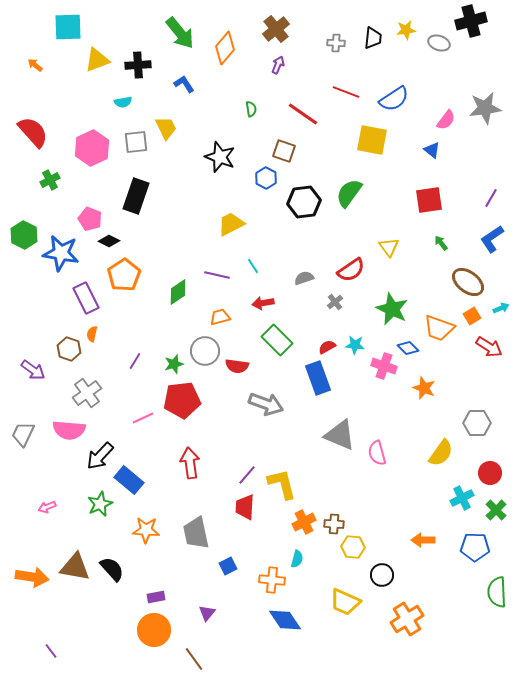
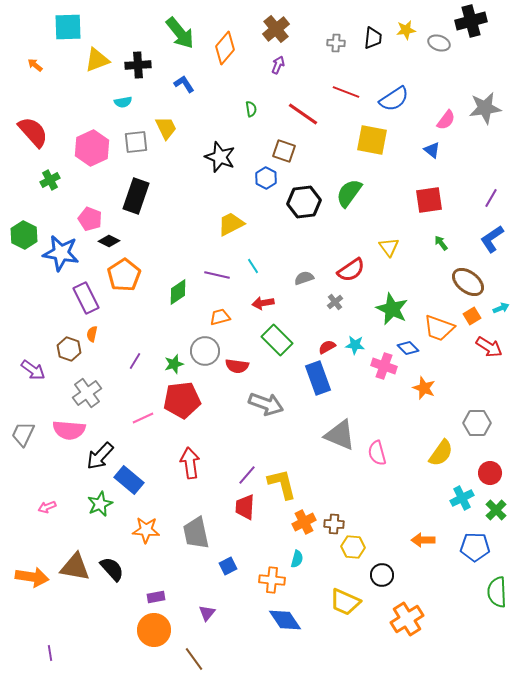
purple line at (51, 651): moved 1 px left, 2 px down; rotated 28 degrees clockwise
